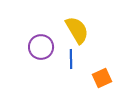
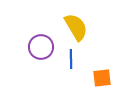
yellow semicircle: moved 1 px left, 3 px up
orange square: rotated 18 degrees clockwise
